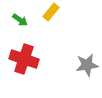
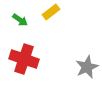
yellow rectangle: rotated 12 degrees clockwise
gray star: moved 2 px down; rotated 15 degrees counterclockwise
